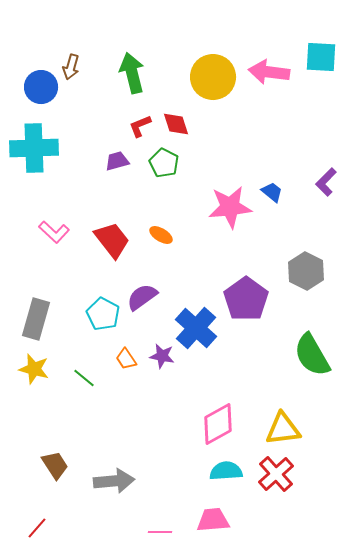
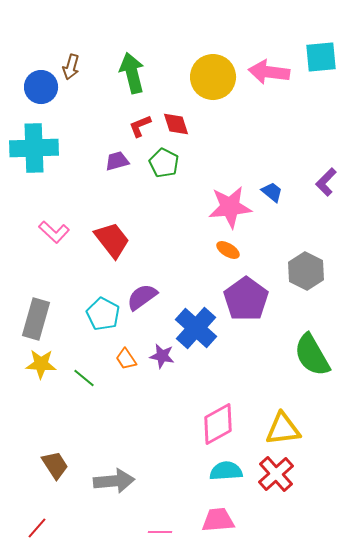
cyan square: rotated 8 degrees counterclockwise
orange ellipse: moved 67 px right, 15 px down
yellow star: moved 7 px right, 5 px up; rotated 12 degrees counterclockwise
pink trapezoid: moved 5 px right
